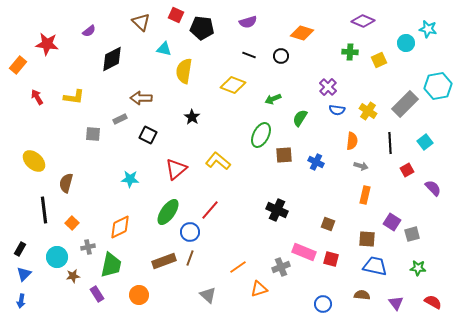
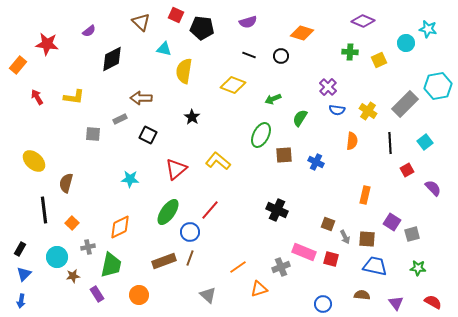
gray arrow at (361, 166): moved 16 px left, 71 px down; rotated 48 degrees clockwise
